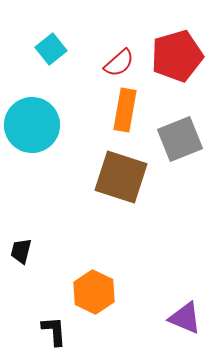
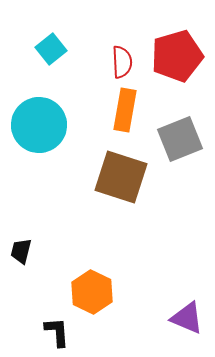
red semicircle: moved 3 px right, 1 px up; rotated 52 degrees counterclockwise
cyan circle: moved 7 px right
orange hexagon: moved 2 px left
purple triangle: moved 2 px right
black L-shape: moved 3 px right, 1 px down
